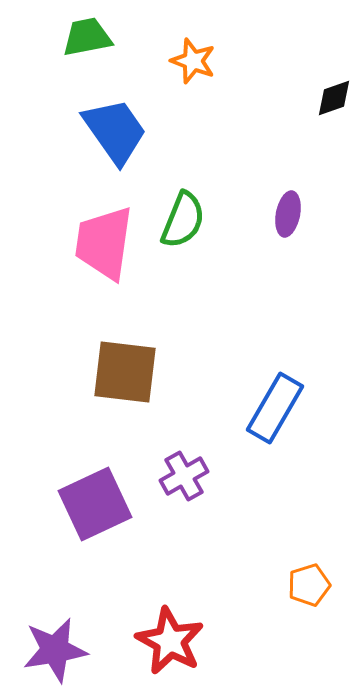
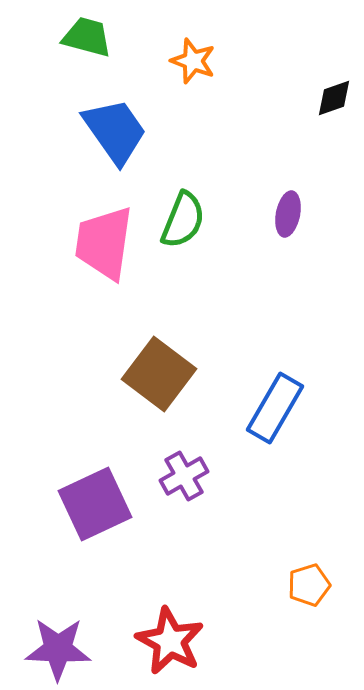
green trapezoid: rotated 26 degrees clockwise
brown square: moved 34 px right, 2 px down; rotated 30 degrees clockwise
purple star: moved 3 px right, 1 px up; rotated 12 degrees clockwise
